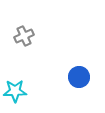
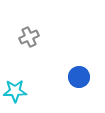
gray cross: moved 5 px right, 1 px down
